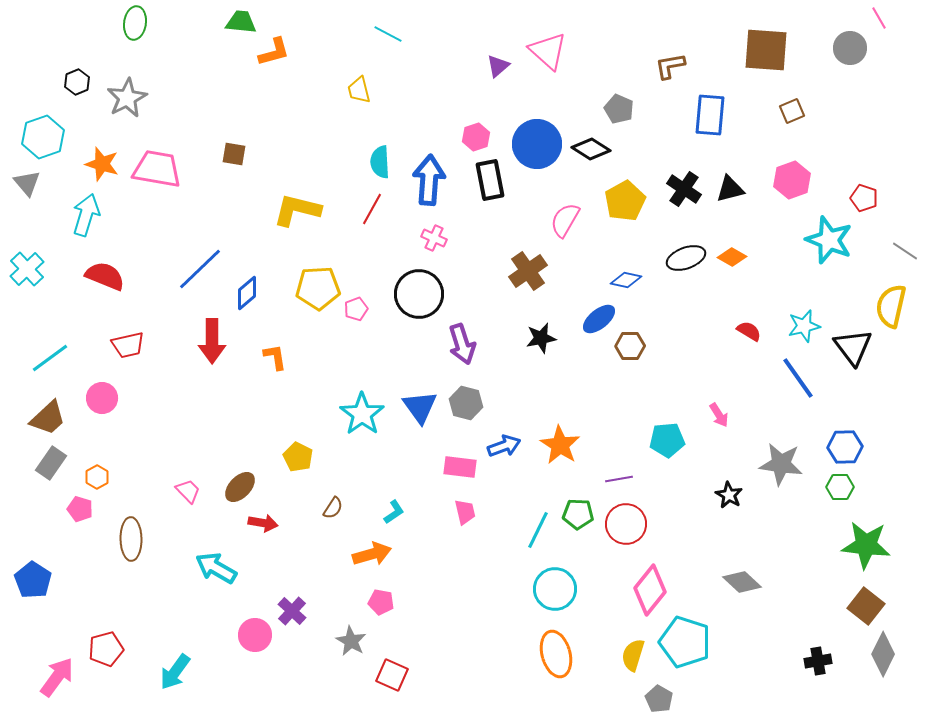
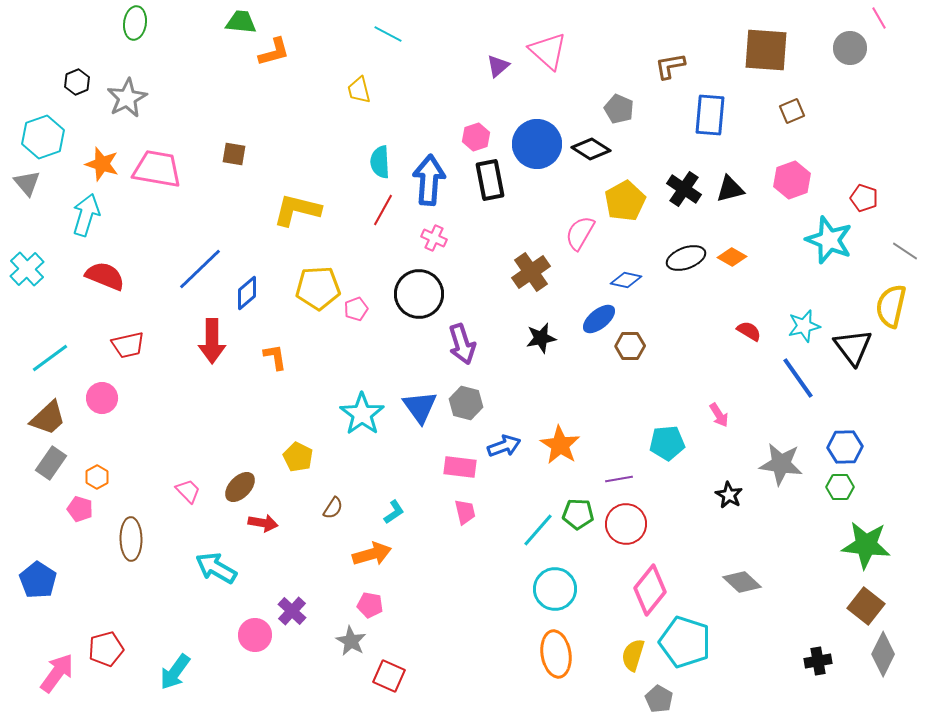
red line at (372, 209): moved 11 px right, 1 px down
pink semicircle at (565, 220): moved 15 px right, 13 px down
brown cross at (528, 271): moved 3 px right, 1 px down
cyan pentagon at (667, 440): moved 3 px down
cyan line at (538, 530): rotated 15 degrees clockwise
blue pentagon at (33, 580): moved 5 px right
pink pentagon at (381, 602): moved 11 px left, 3 px down
orange ellipse at (556, 654): rotated 6 degrees clockwise
red square at (392, 675): moved 3 px left, 1 px down
pink arrow at (57, 677): moved 4 px up
